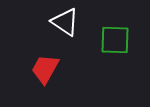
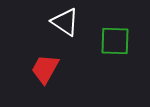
green square: moved 1 px down
